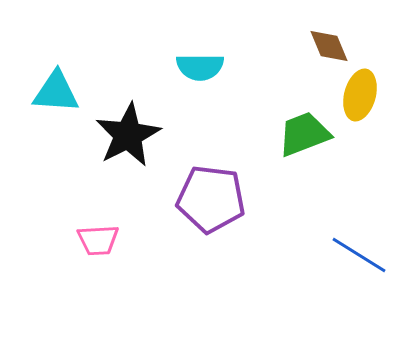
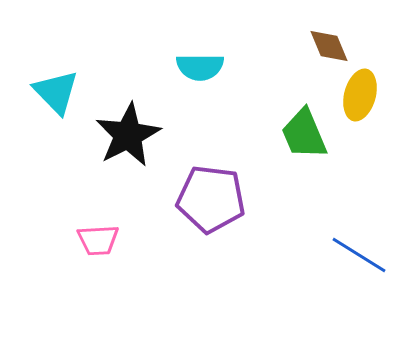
cyan triangle: rotated 42 degrees clockwise
green trapezoid: rotated 92 degrees counterclockwise
